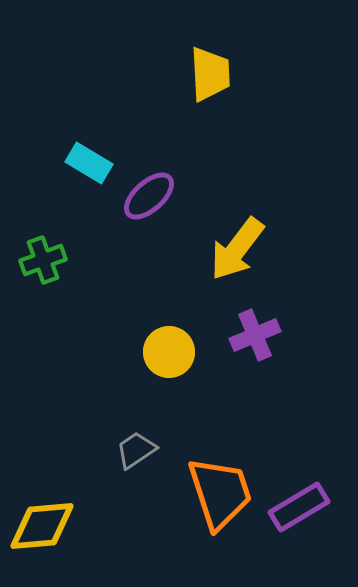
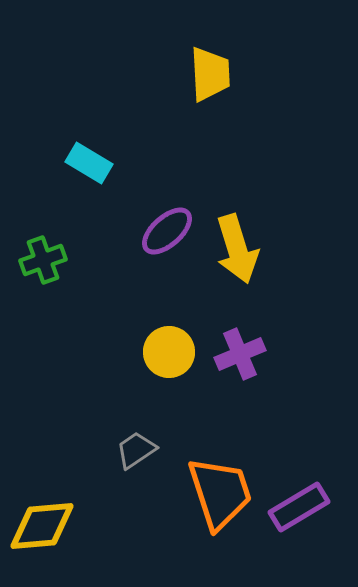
purple ellipse: moved 18 px right, 35 px down
yellow arrow: rotated 54 degrees counterclockwise
purple cross: moved 15 px left, 19 px down
